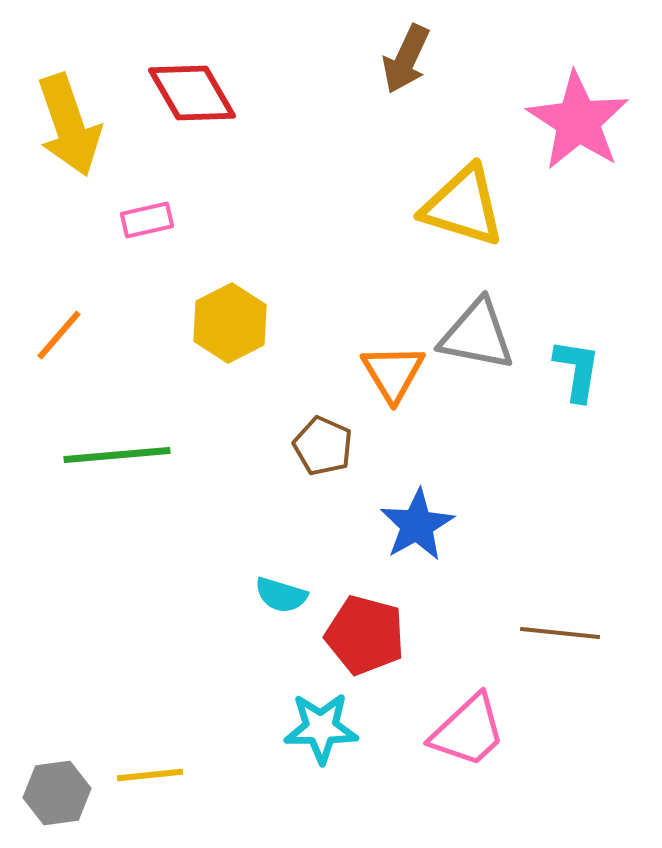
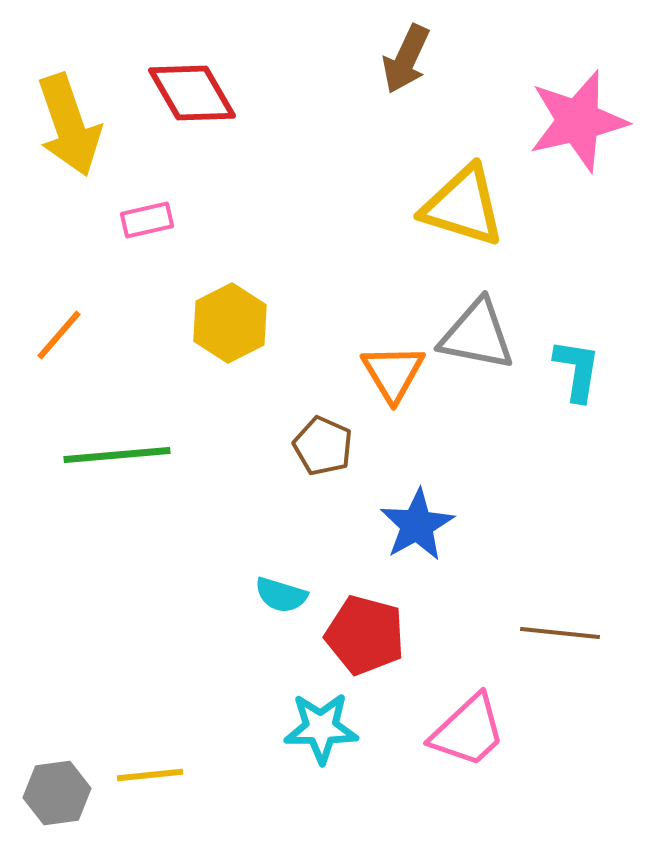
pink star: rotated 26 degrees clockwise
